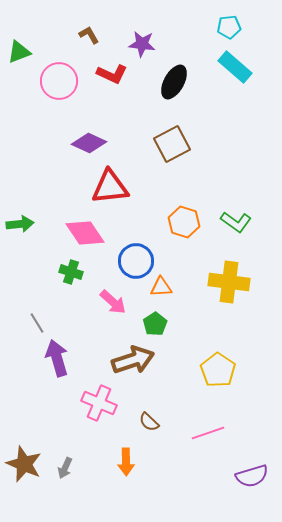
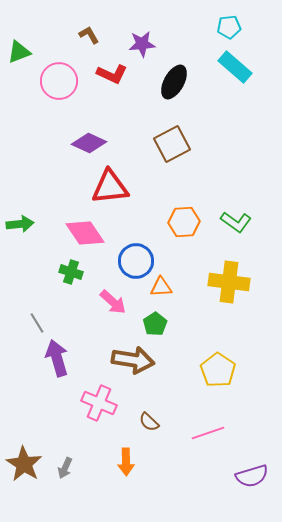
purple star: rotated 12 degrees counterclockwise
orange hexagon: rotated 20 degrees counterclockwise
brown arrow: rotated 27 degrees clockwise
brown star: rotated 9 degrees clockwise
